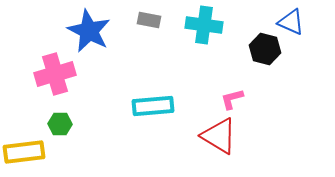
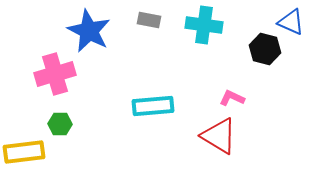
pink L-shape: moved 1 px up; rotated 40 degrees clockwise
